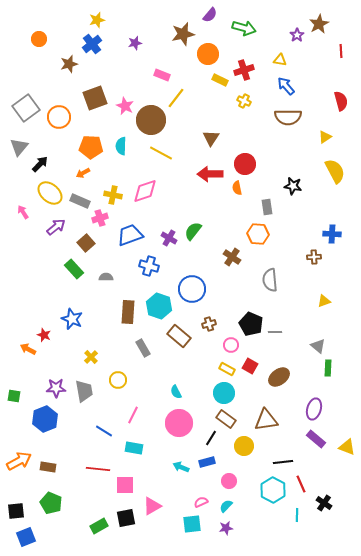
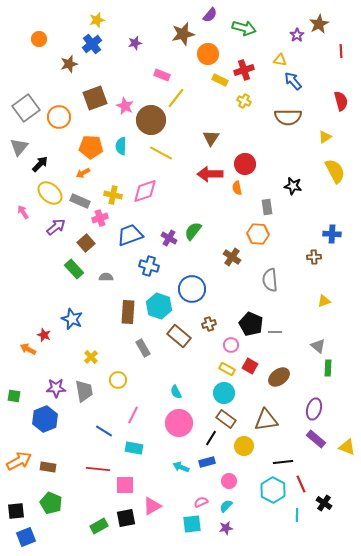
blue arrow at (286, 86): moved 7 px right, 5 px up
